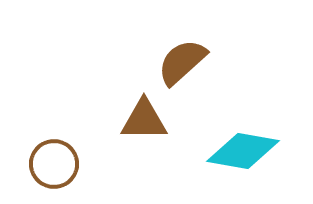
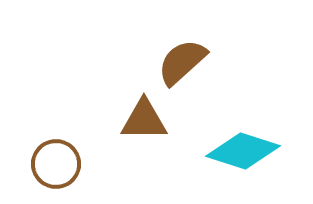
cyan diamond: rotated 8 degrees clockwise
brown circle: moved 2 px right
